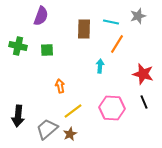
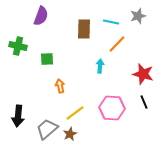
orange line: rotated 12 degrees clockwise
green square: moved 9 px down
yellow line: moved 2 px right, 2 px down
